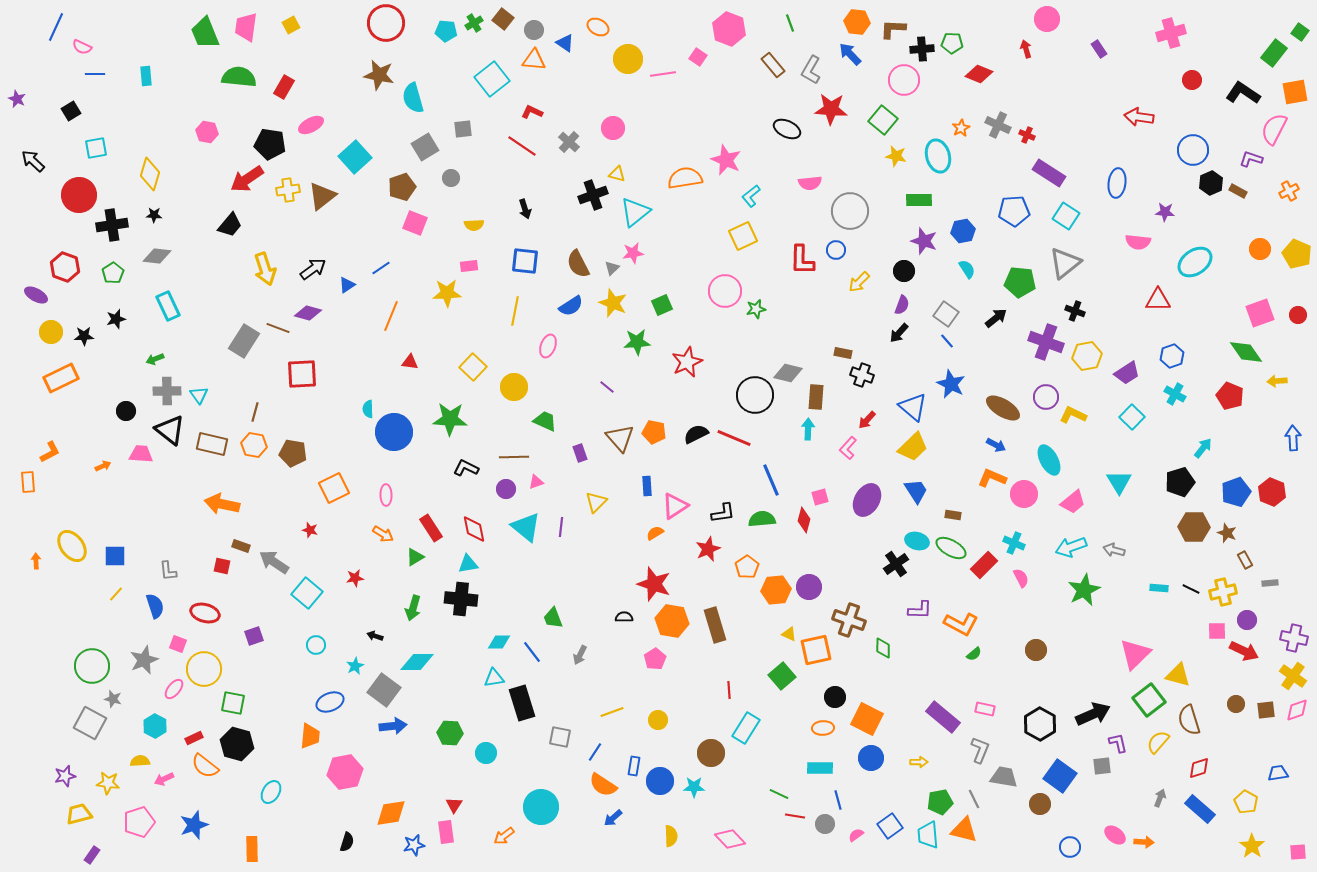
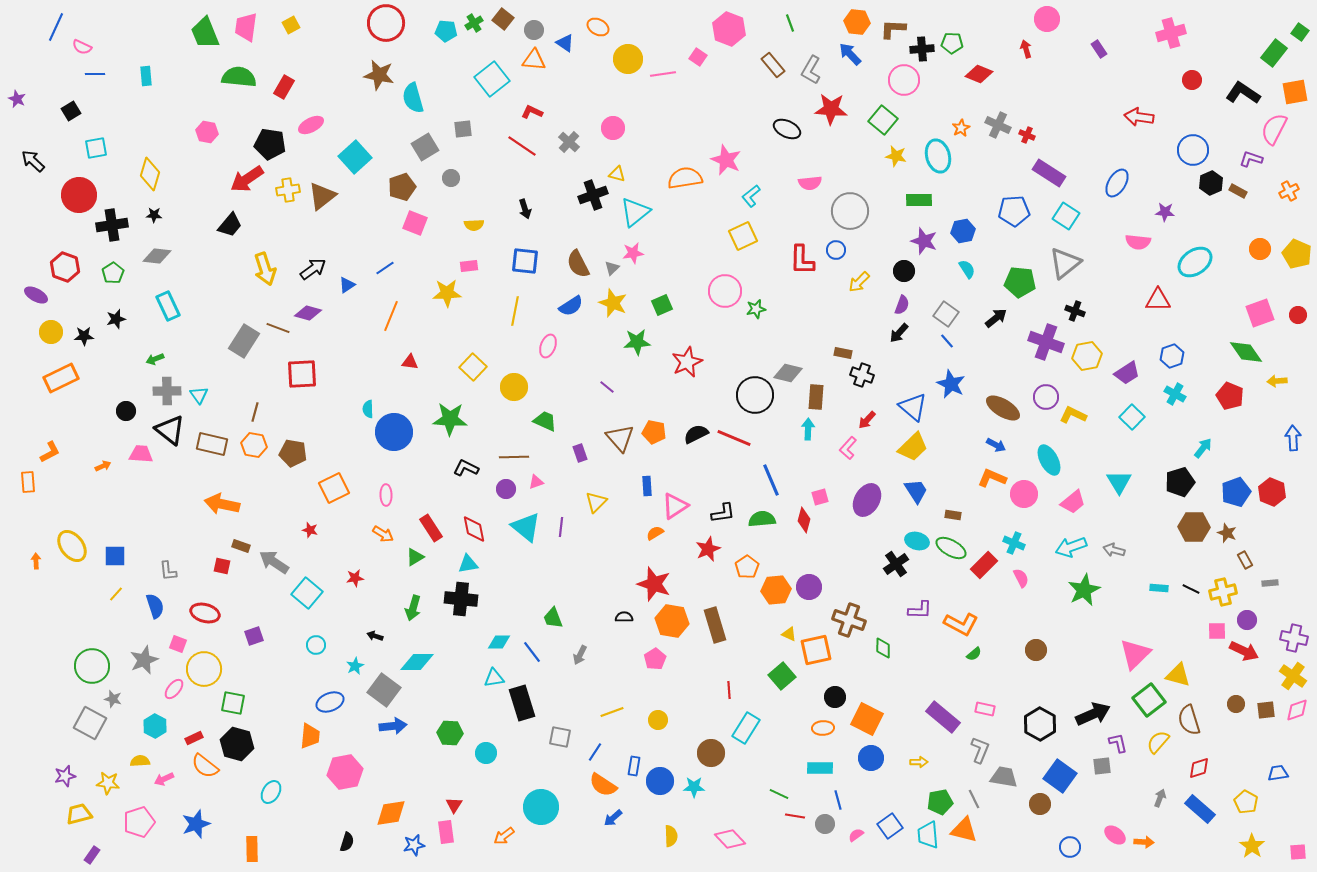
blue ellipse at (1117, 183): rotated 24 degrees clockwise
blue line at (381, 268): moved 4 px right
blue star at (194, 825): moved 2 px right, 1 px up
